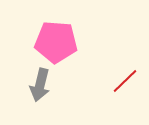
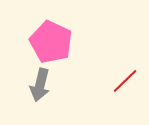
pink pentagon: moved 5 px left; rotated 21 degrees clockwise
